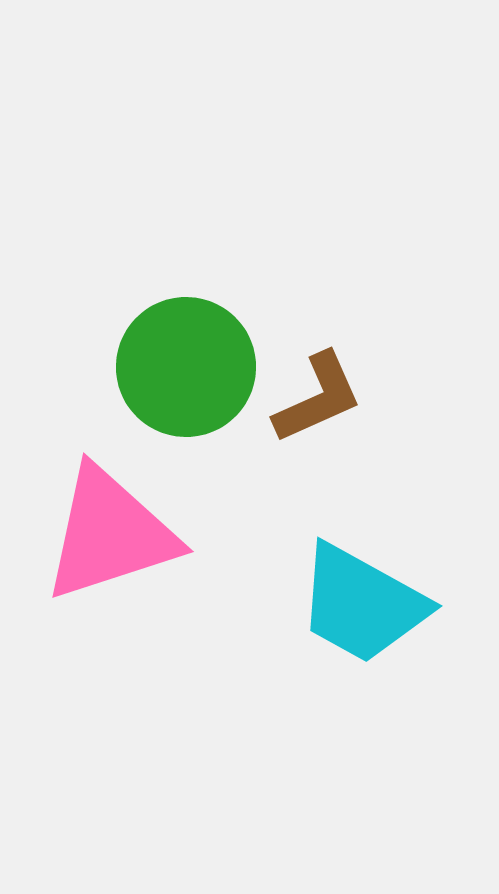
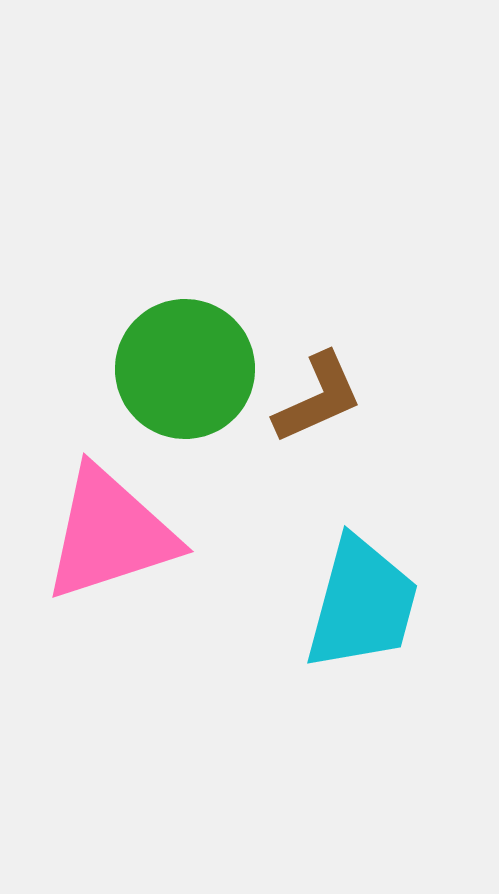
green circle: moved 1 px left, 2 px down
cyan trapezoid: rotated 104 degrees counterclockwise
